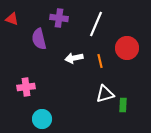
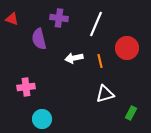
green rectangle: moved 8 px right, 8 px down; rotated 24 degrees clockwise
